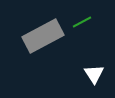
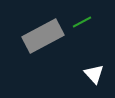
white triangle: rotated 10 degrees counterclockwise
